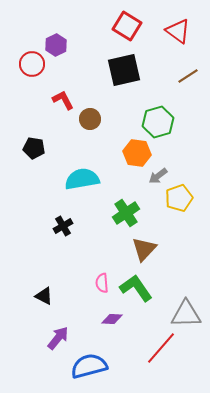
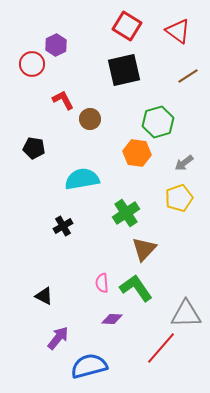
gray arrow: moved 26 px right, 13 px up
